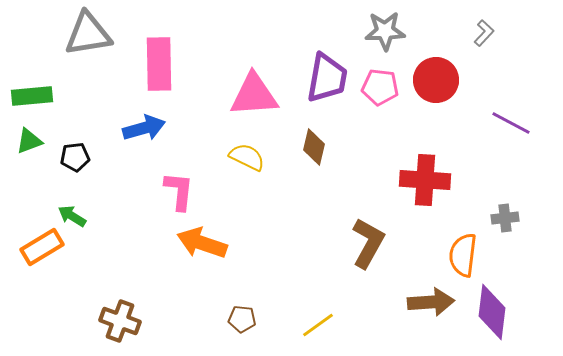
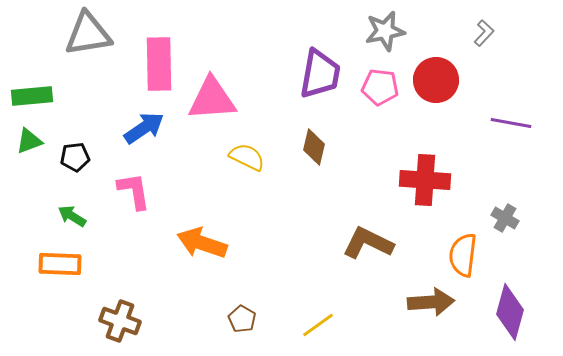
gray star: rotated 9 degrees counterclockwise
purple trapezoid: moved 7 px left, 4 px up
pink triangle: moved 42 px left, 4 px down
purple line: rotated 18 degrees counterclockwise
blue arrow: rotated 18 degrees counterclockwise
pink L-shape: moved 45 px left; rotated 15 degrees counterclockwise
gray cross: rotated 36 degrees clockwise
brown L-shape: rotated 93 degrees counterclockwise
orange rectangle: moved 18 px right, 17 px down; rotated 33 degrees clockwise
purple diamond: moved 18 px right; rotated 8 degrees clockwise
brown pentagon: rotated 24 degrees clockwise
